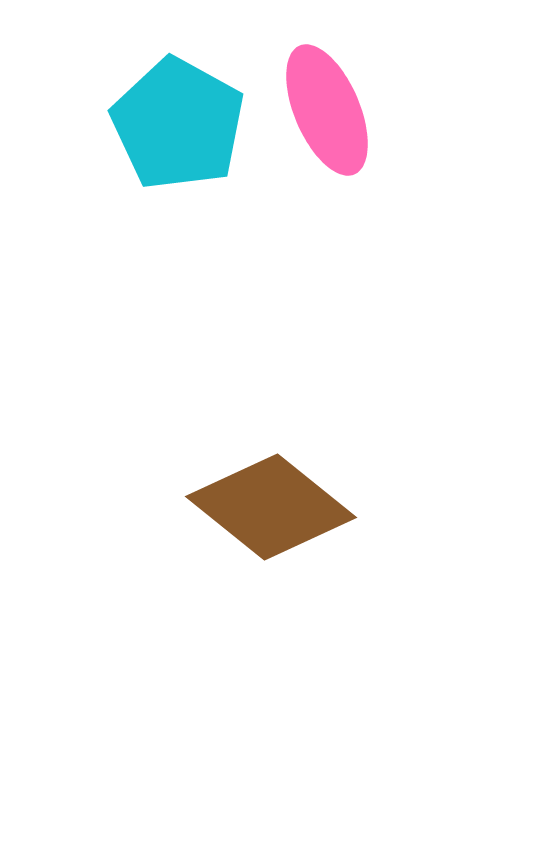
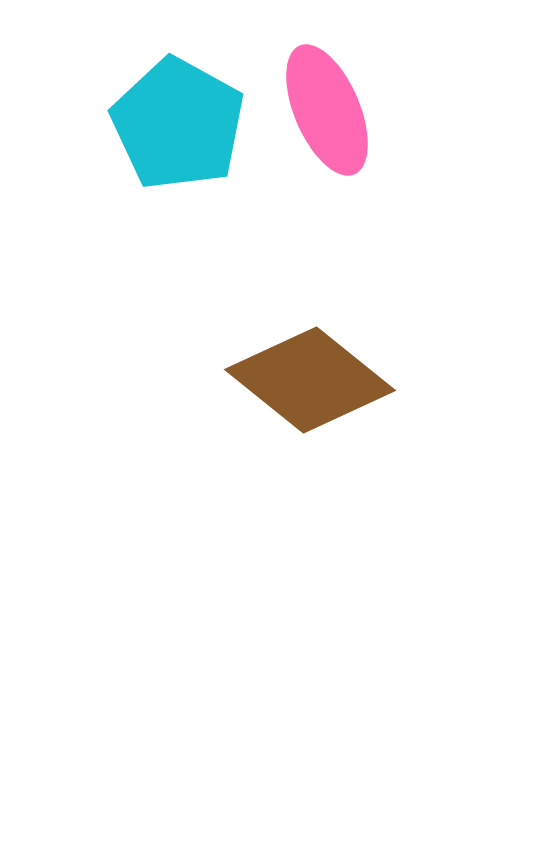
brown diamond: moved 39 px right, 127 px up
